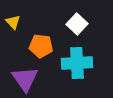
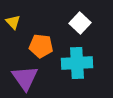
white square: moved 3 px right, 1 px up
purple triangle: moved 1 px up
